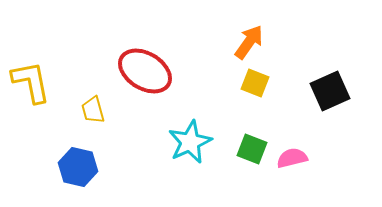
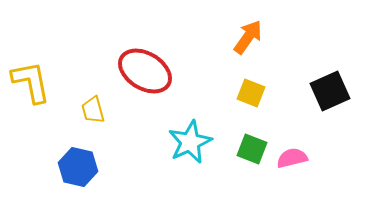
orange arrow: moved 1 px left, 5 px up
yellow square: moved 4 px left, 10 px down
